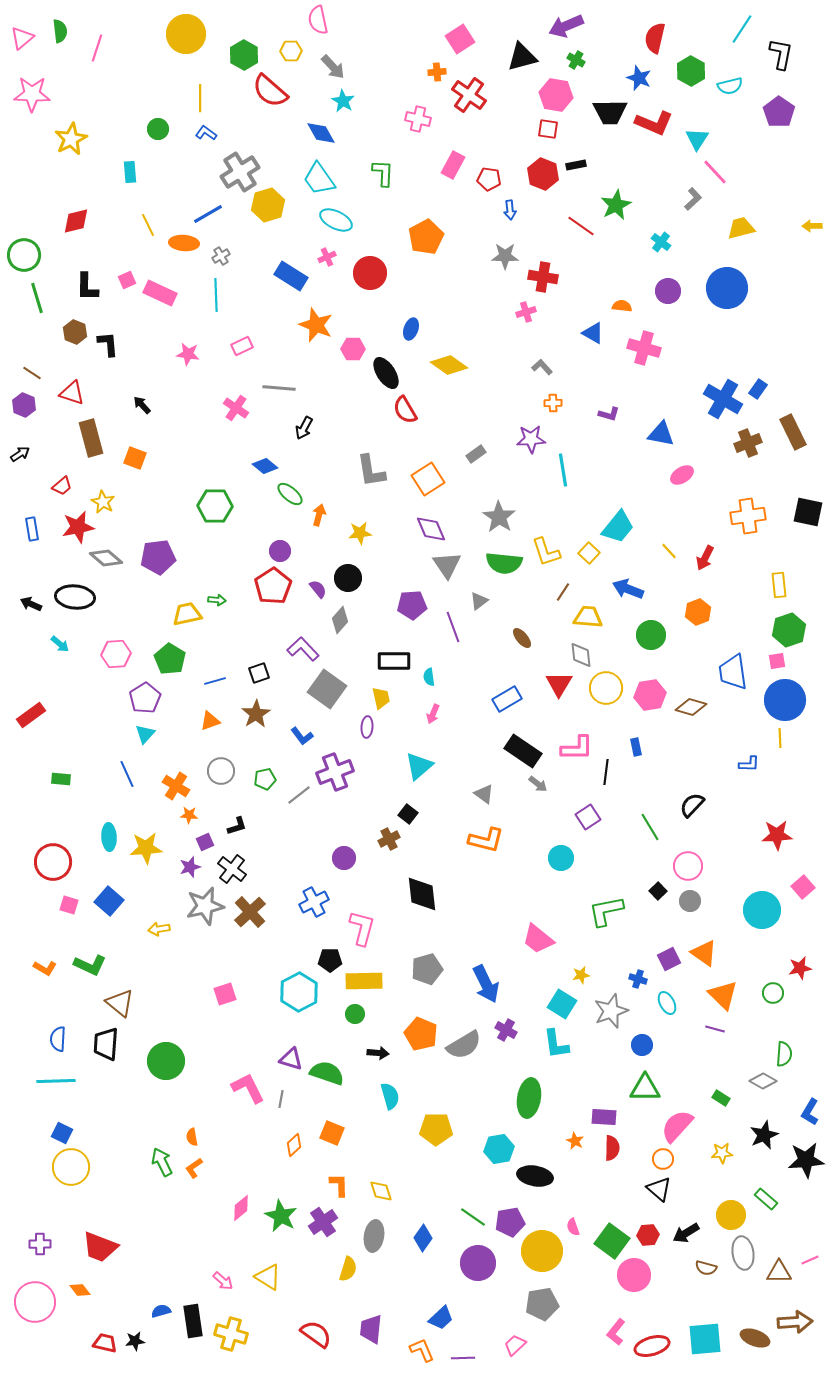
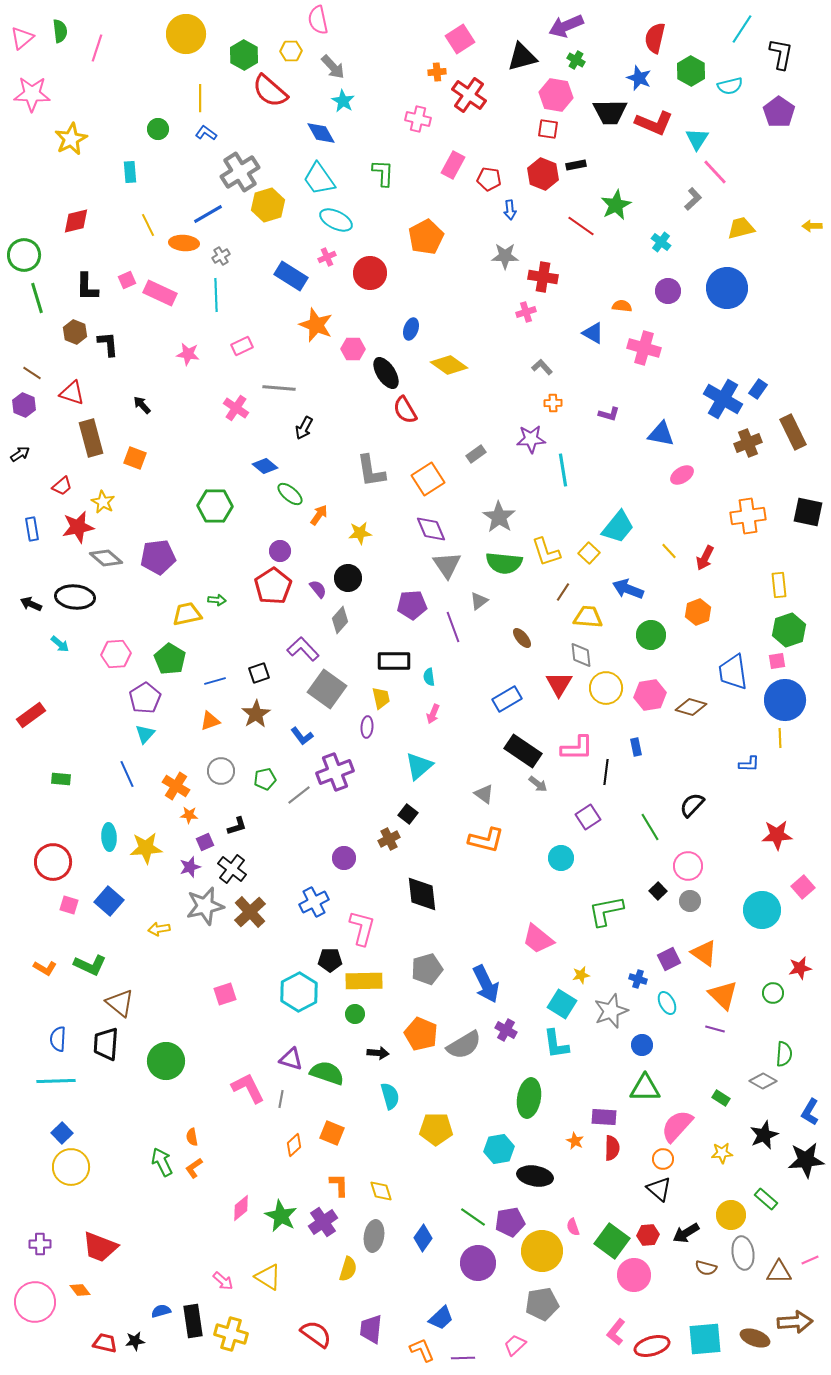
orange arrow at (319, 515): rotated 20 degrees clockwise
blue square at (62, 1133): rotated 20 degrees clockwise
